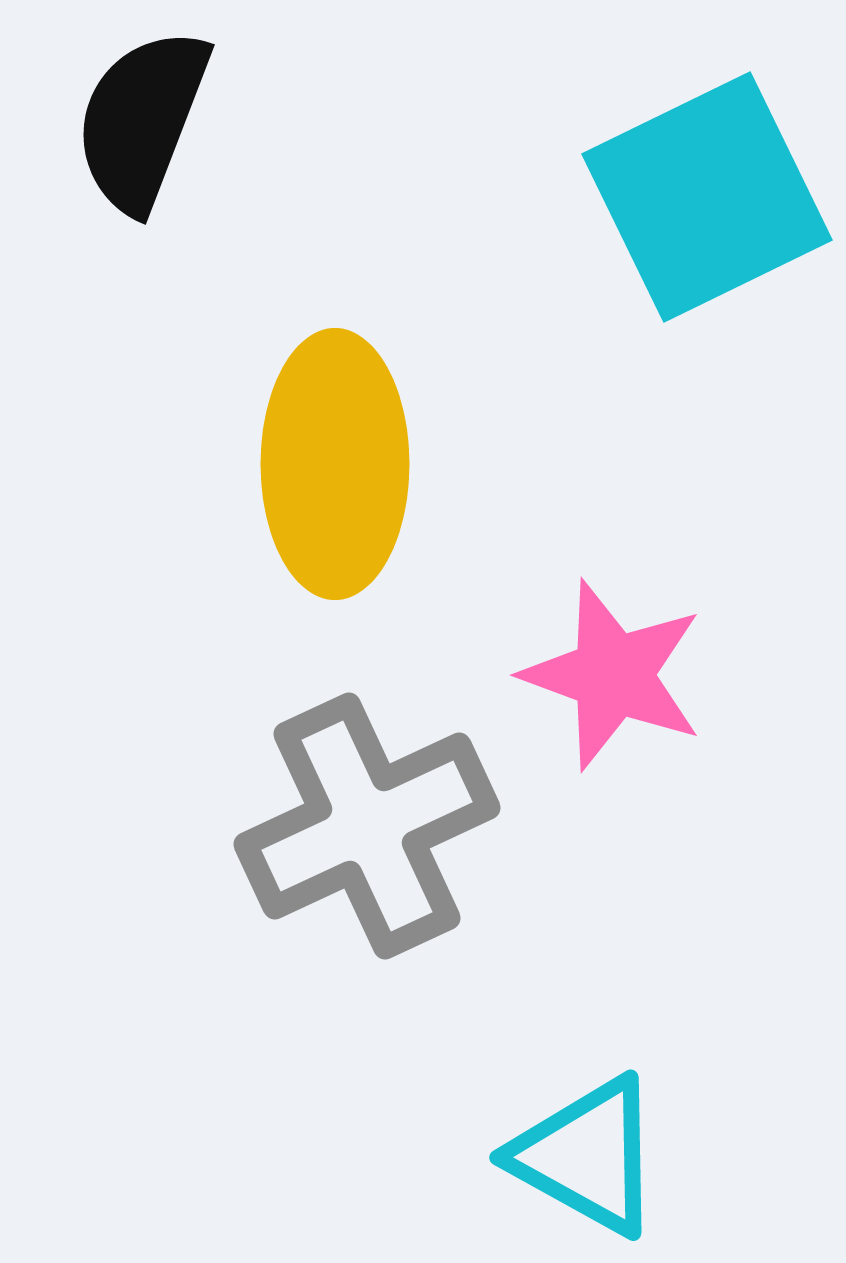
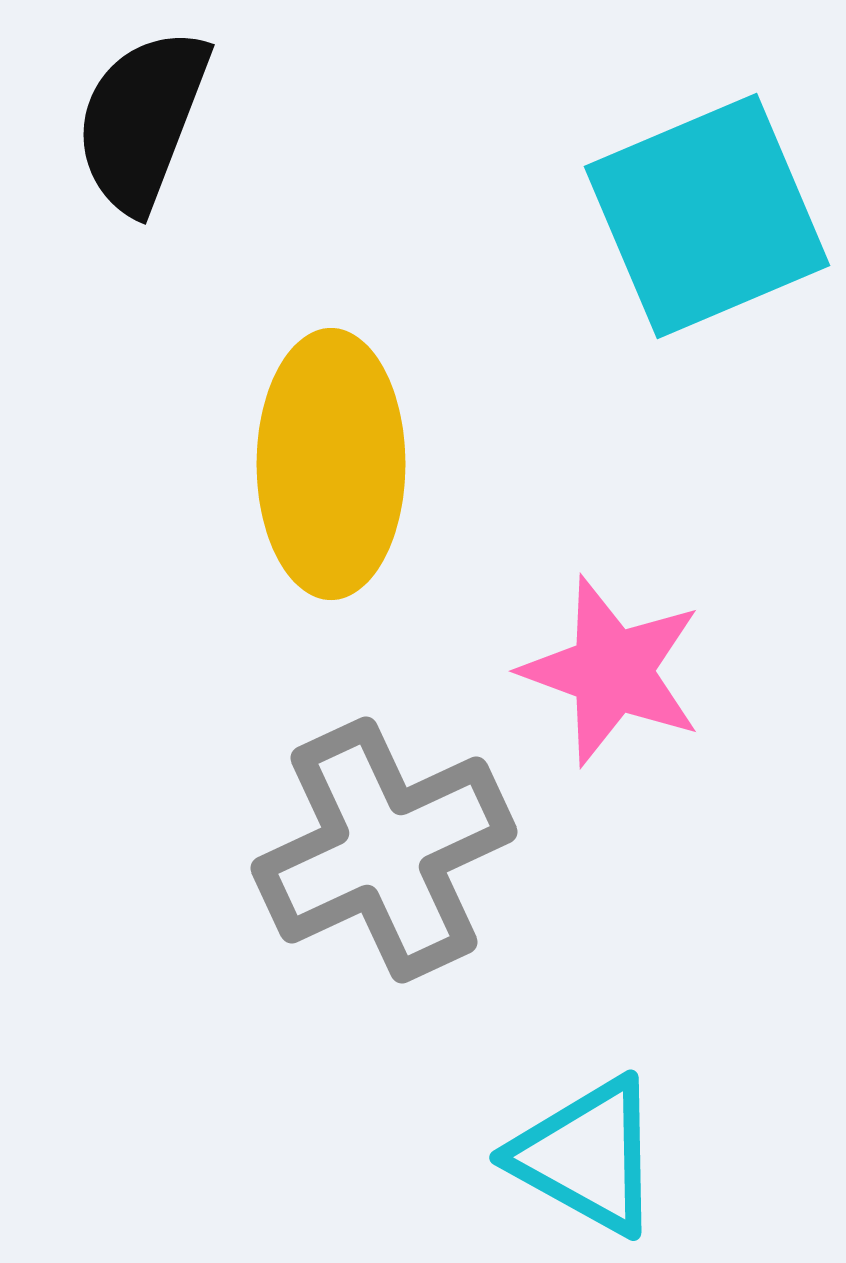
cyan square: moved 19 px down; rotated 3 degrees clockwise
yellow ellipse: moved 4 px left
pink star: moved 1 px left, 4 px up
gray cross: moved 17 px right, 24 px down
